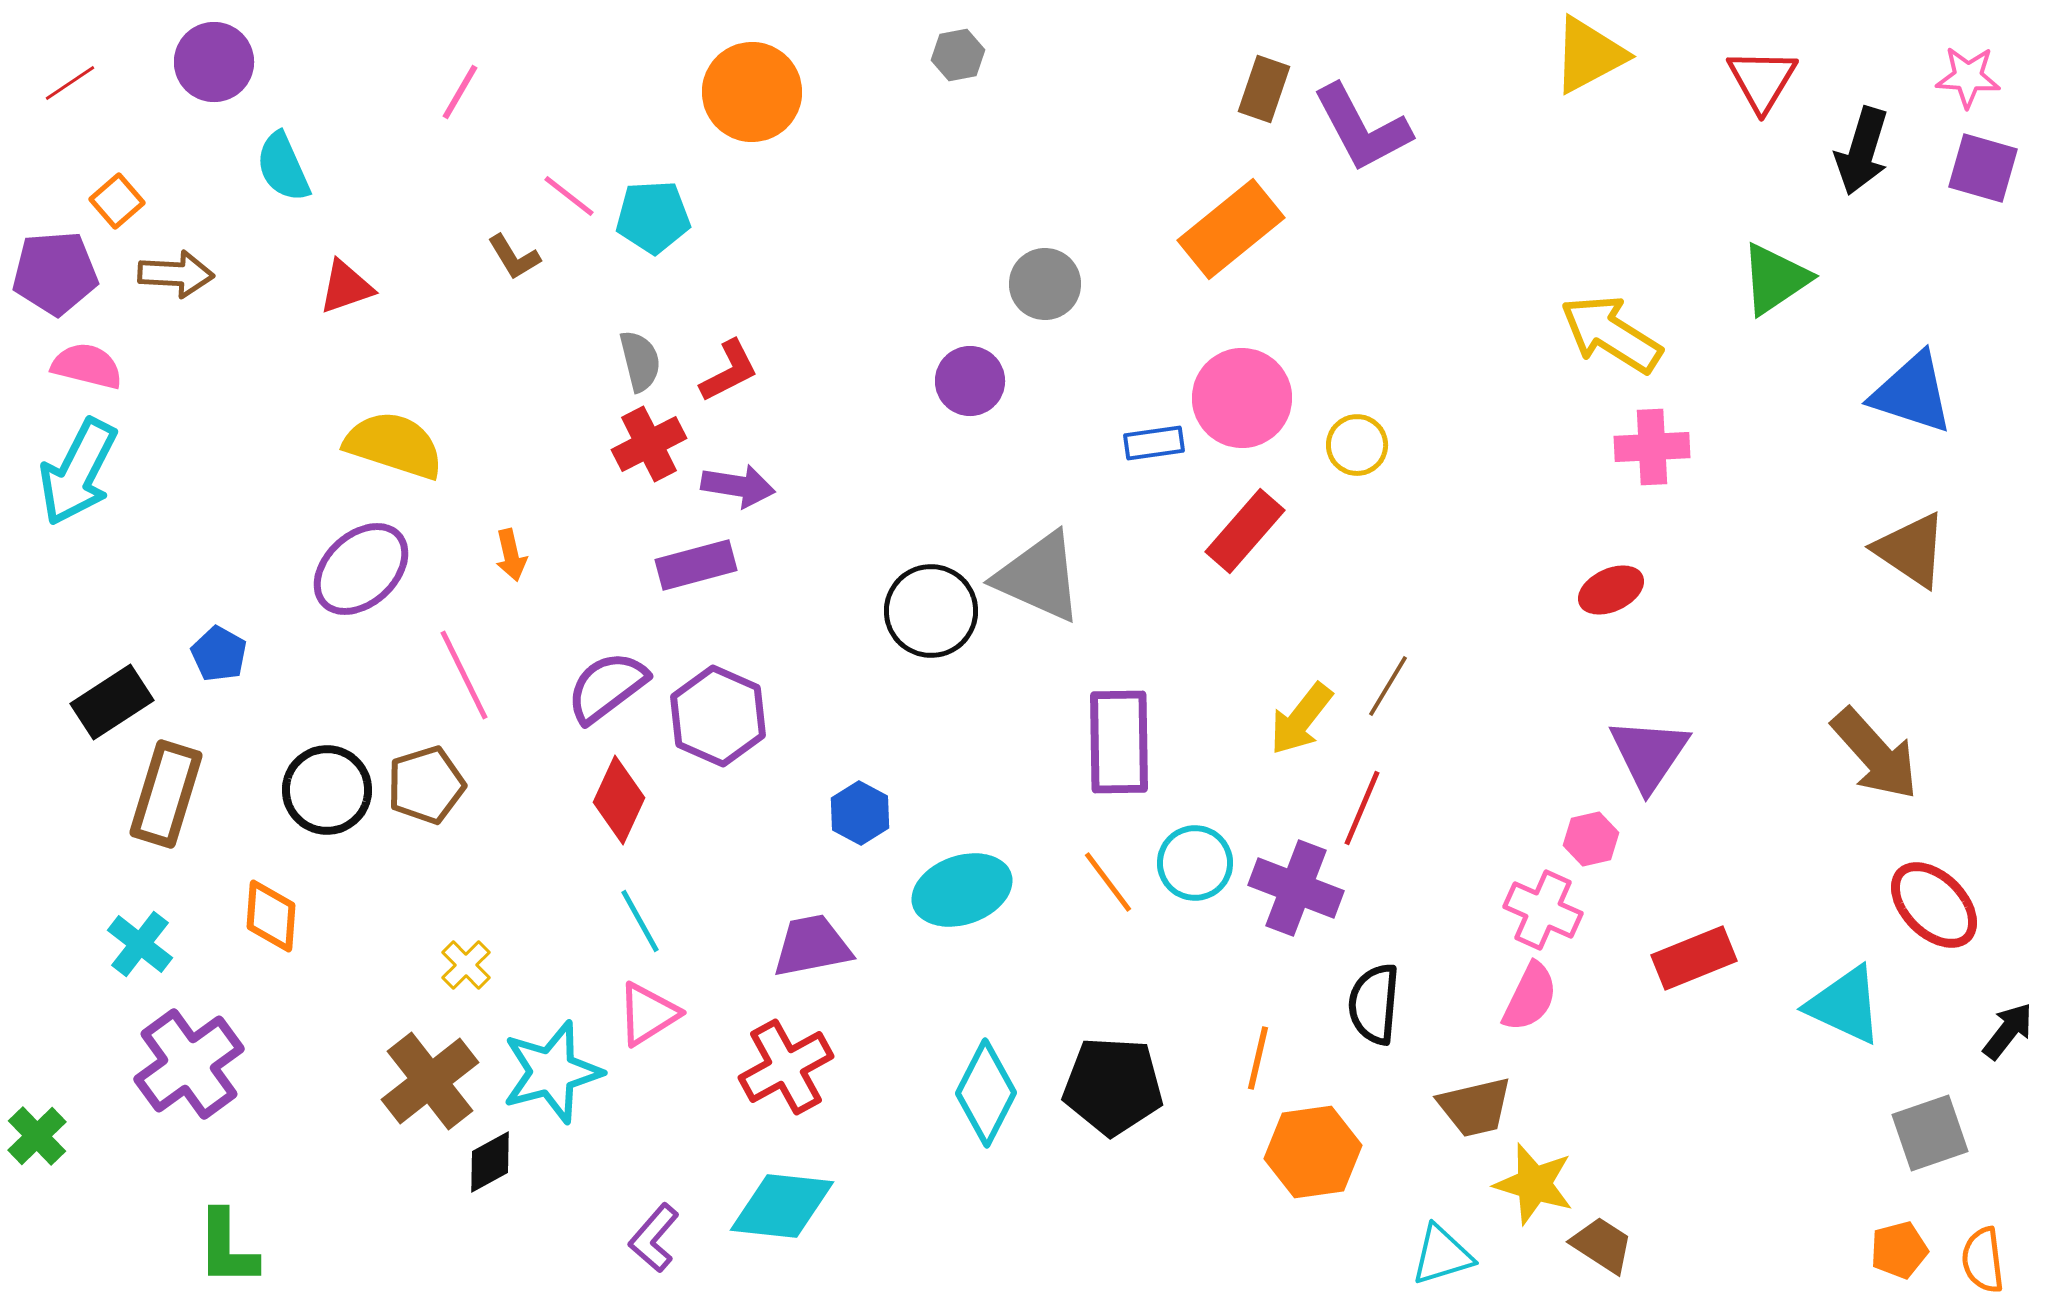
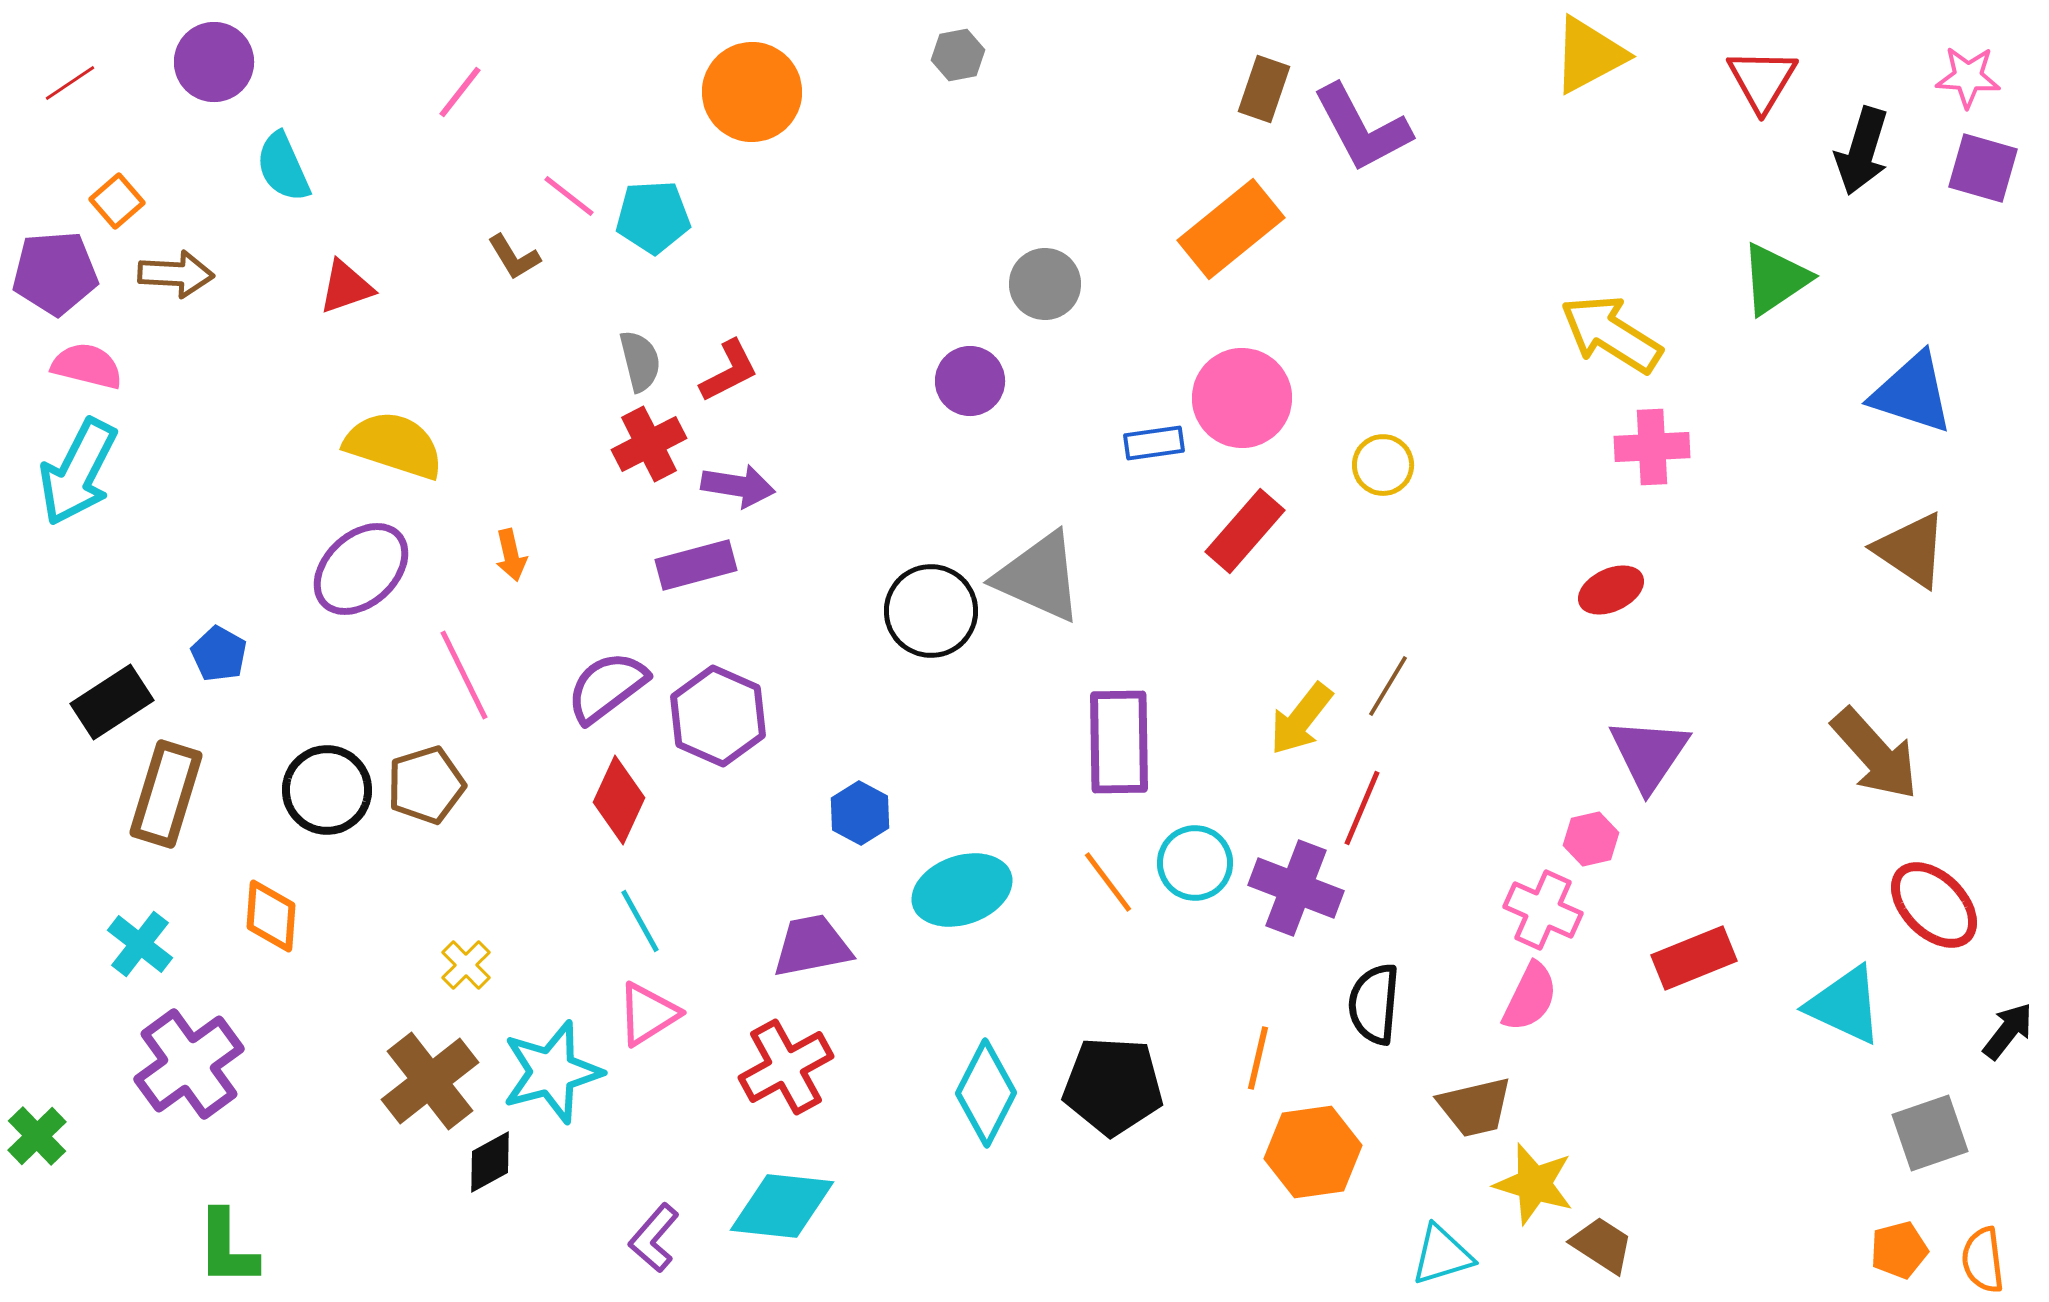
pink line at (460, 92): rotated 8 degrees clockwise
yellow circle at (1357, 445): moved 26 px right, 20 px down
